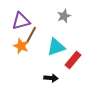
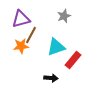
purple triangle: moved 2 px up
orange star: rotated 28 degrees counterclockwise
